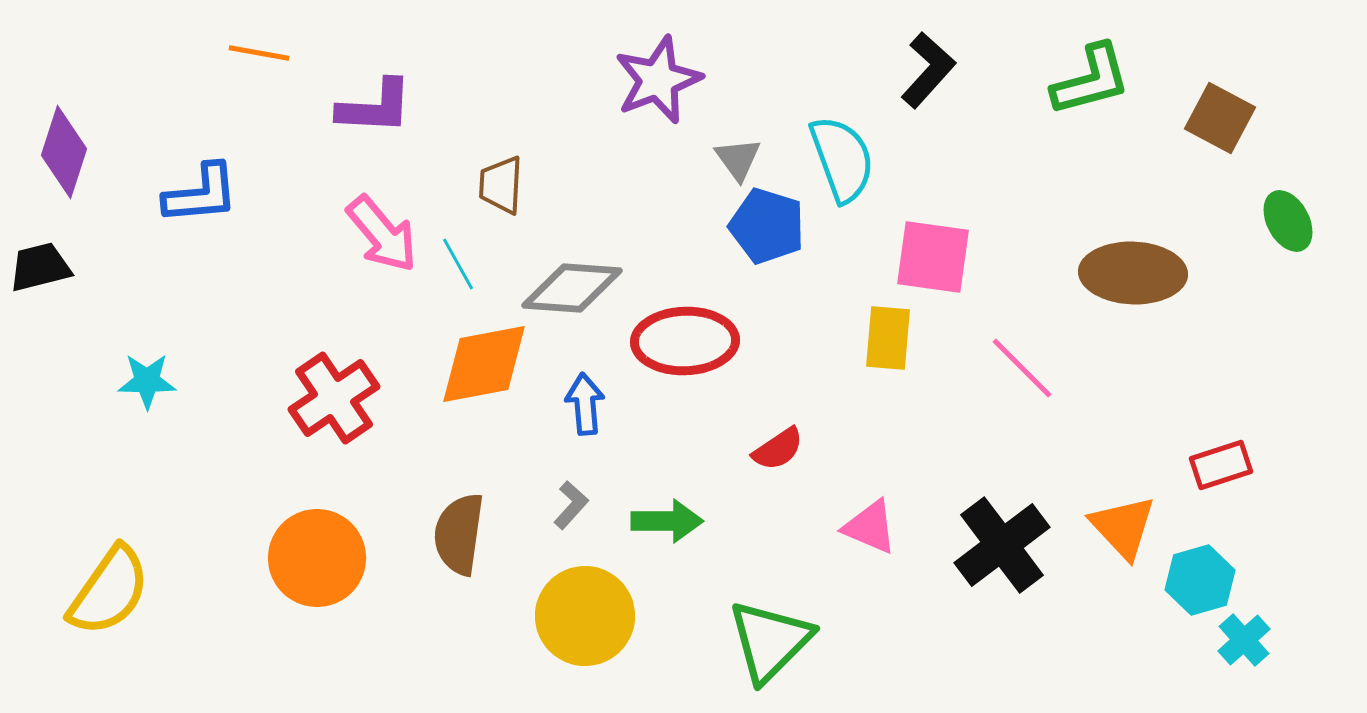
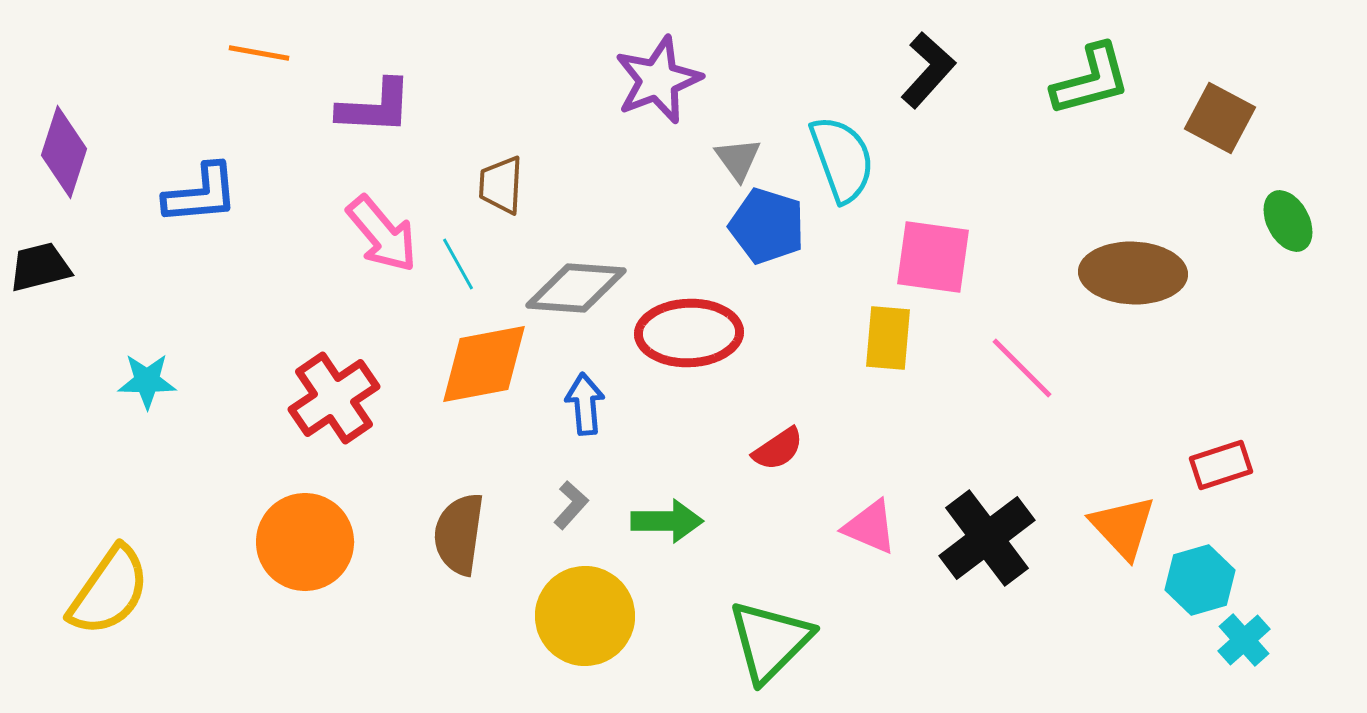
gray diamond: moved 4 px right
red ellipse: moved 4 px right, 8 px up
black cross: moved 15 px left, 7 px up
orange circle: moved 12 px left, 16 px up
